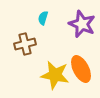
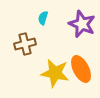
yellow star: moved 2 px up
